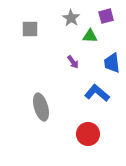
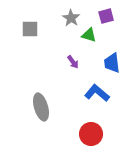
green triangle: moved 1 px left, 1 px up; rotated 14 degrees clockwise
red circle: moved 3 px right
